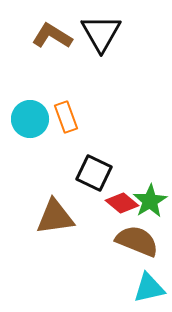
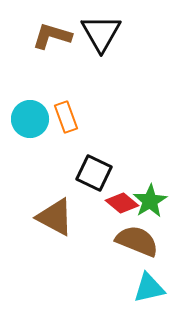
brown L-shape: rotated 15 degrees counterclockwise
brown triangle: rotated 36 degrees clockwise
